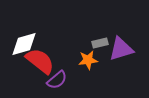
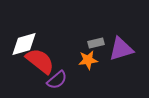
gray rectangle: moved 4 px left
